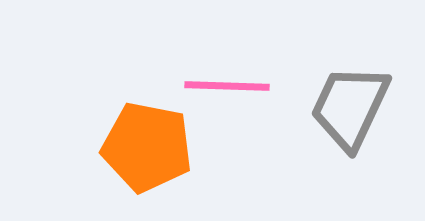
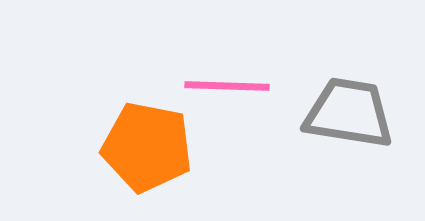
gray trapezoid: moved 1 px left, 6 px down; rotated 74 degrees clockwise
